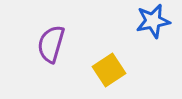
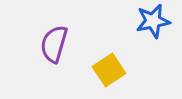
purple semicircle: moved 3 px right
